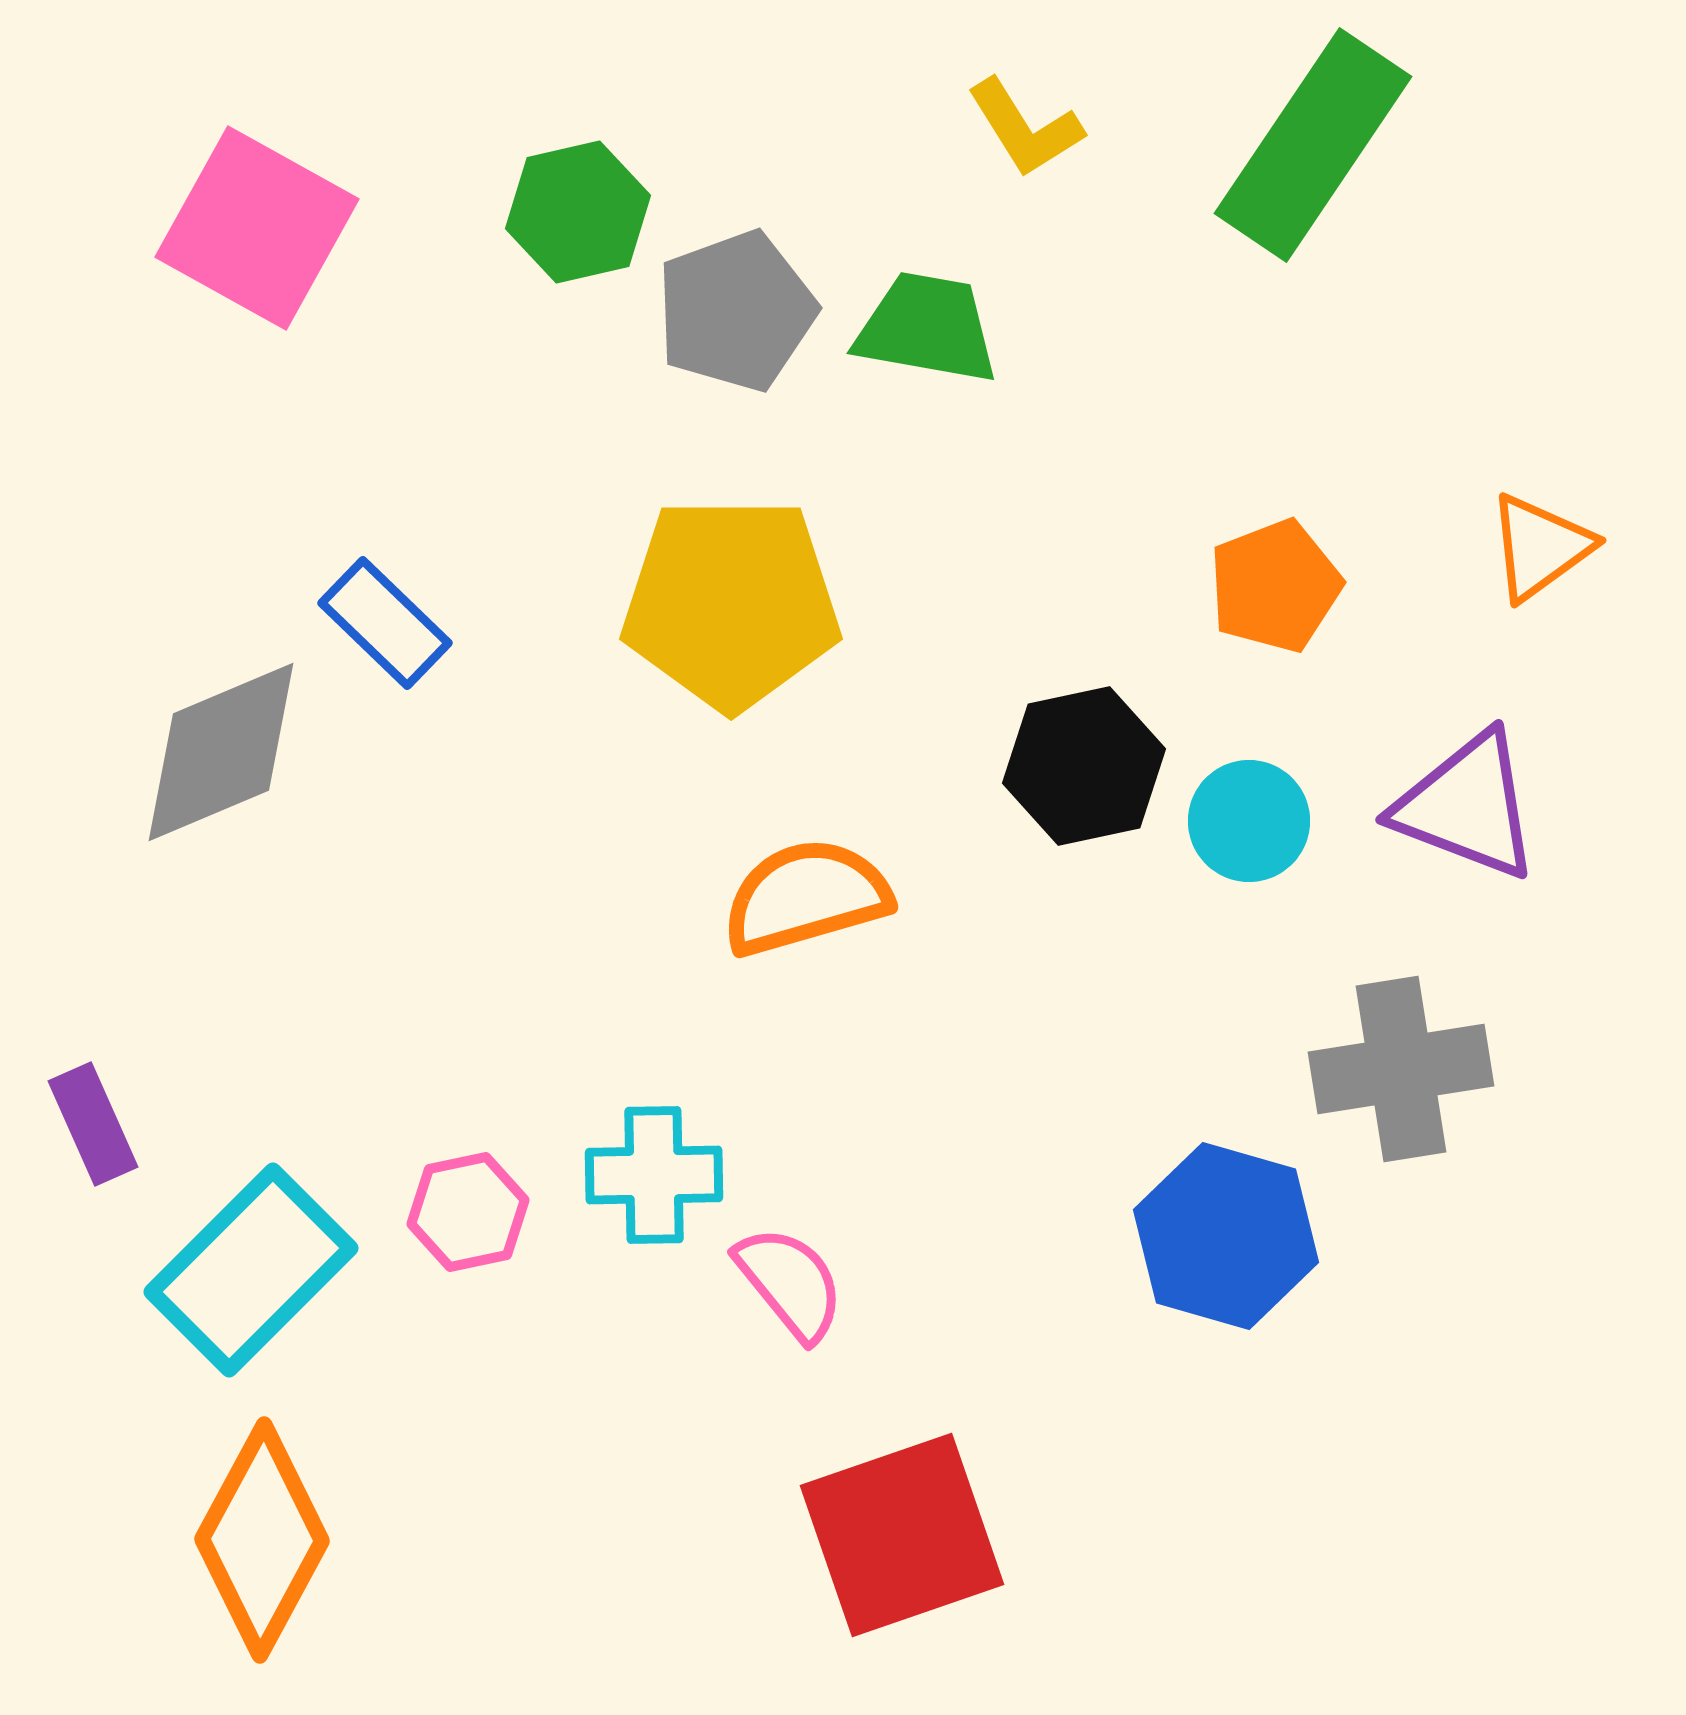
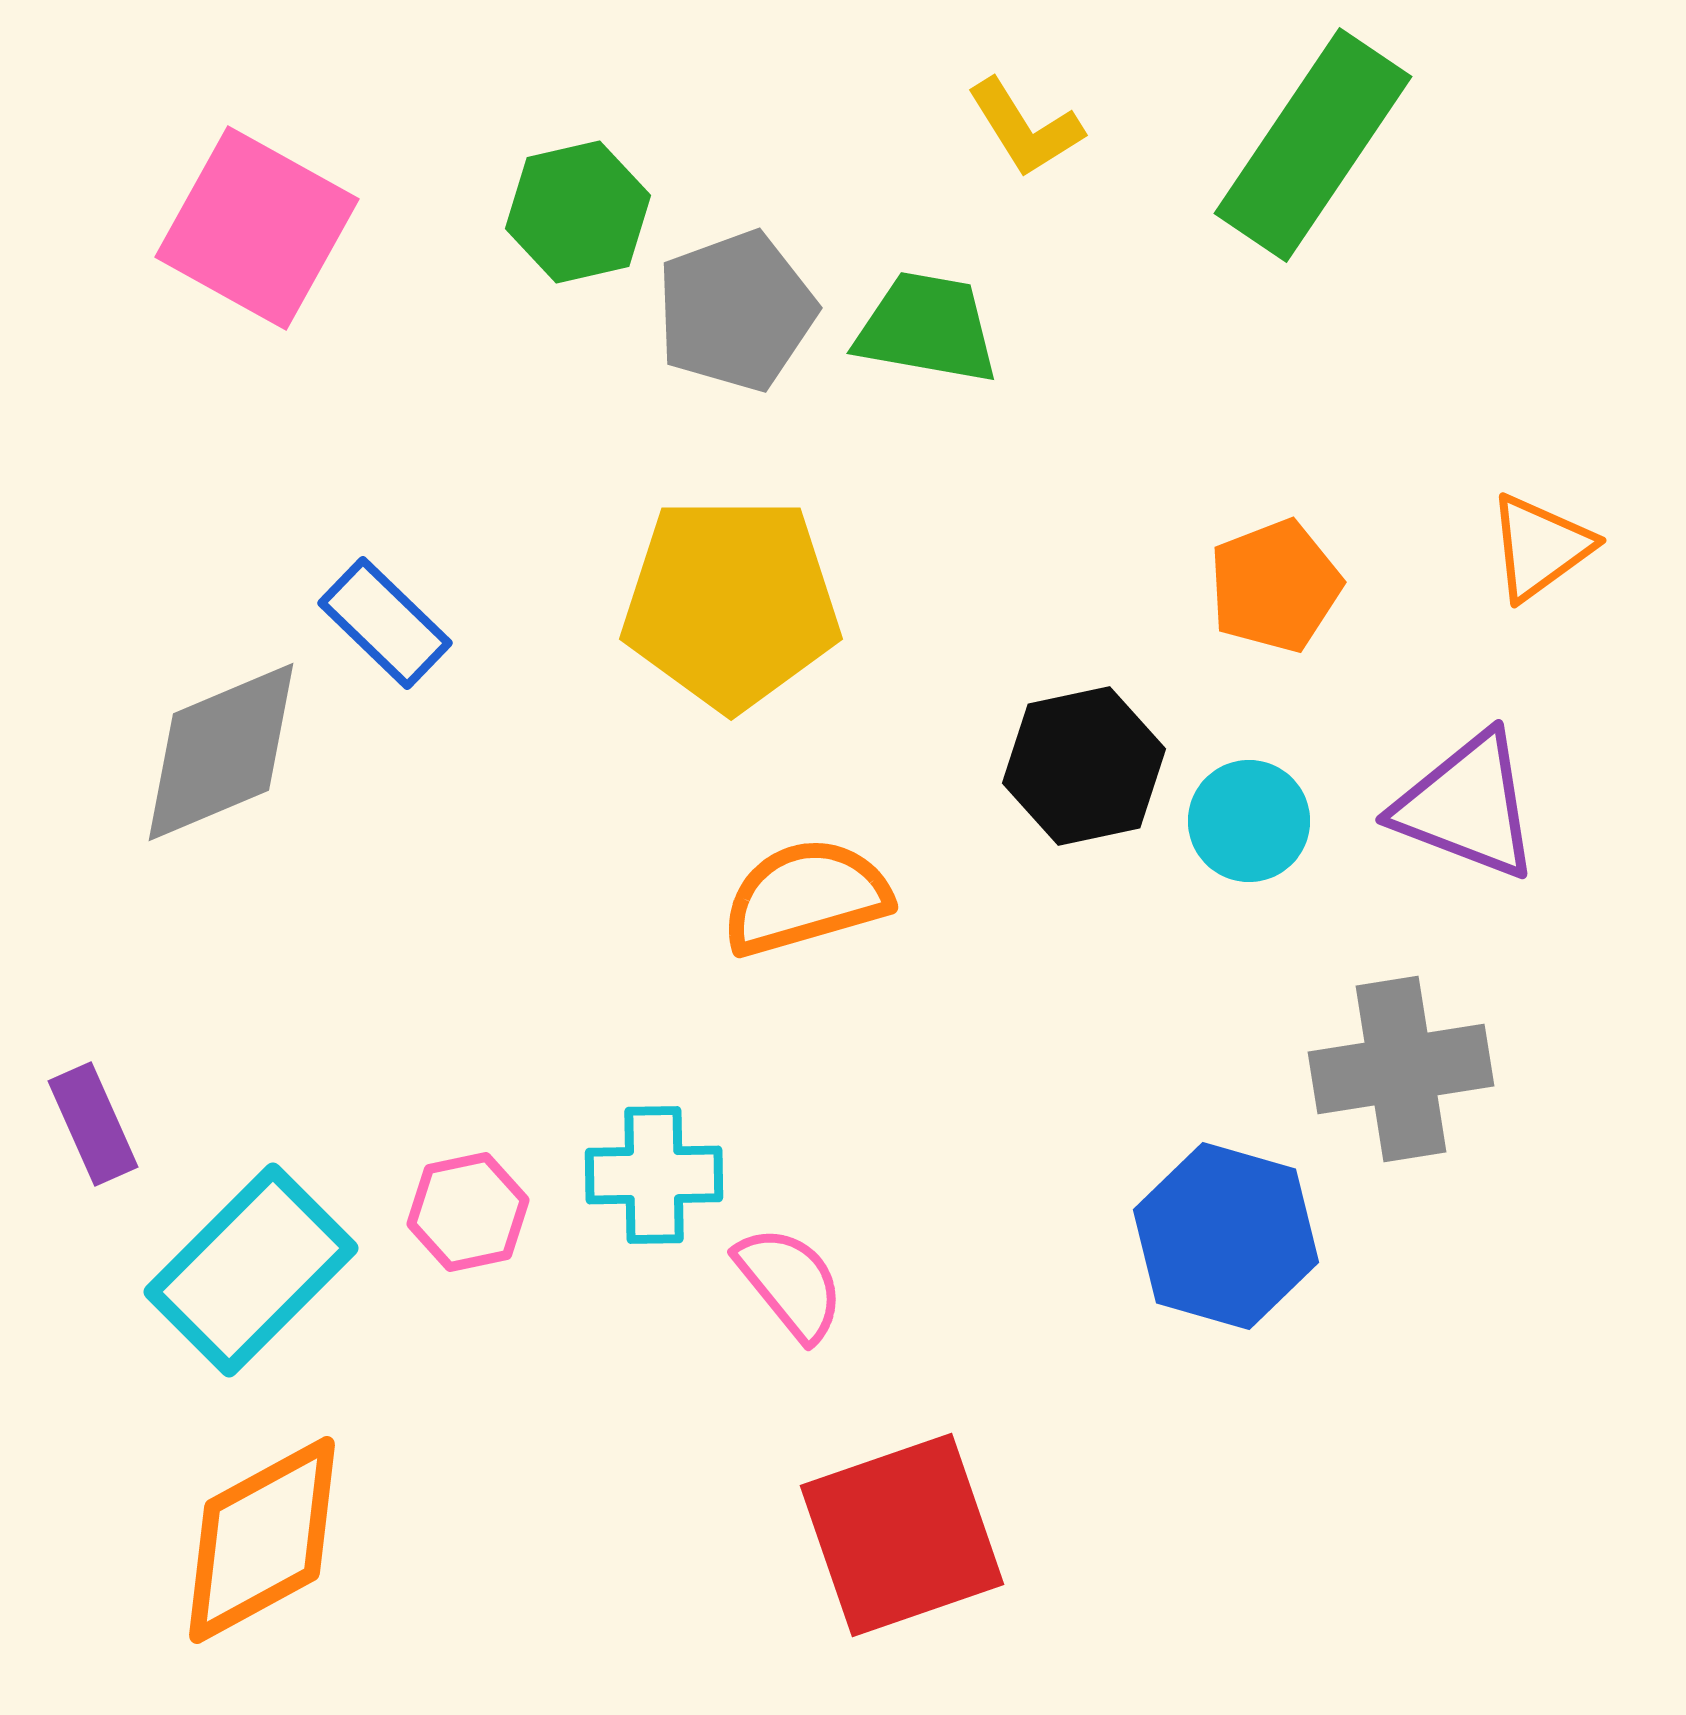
orange diamond: rotated 33 degrees clockwise
